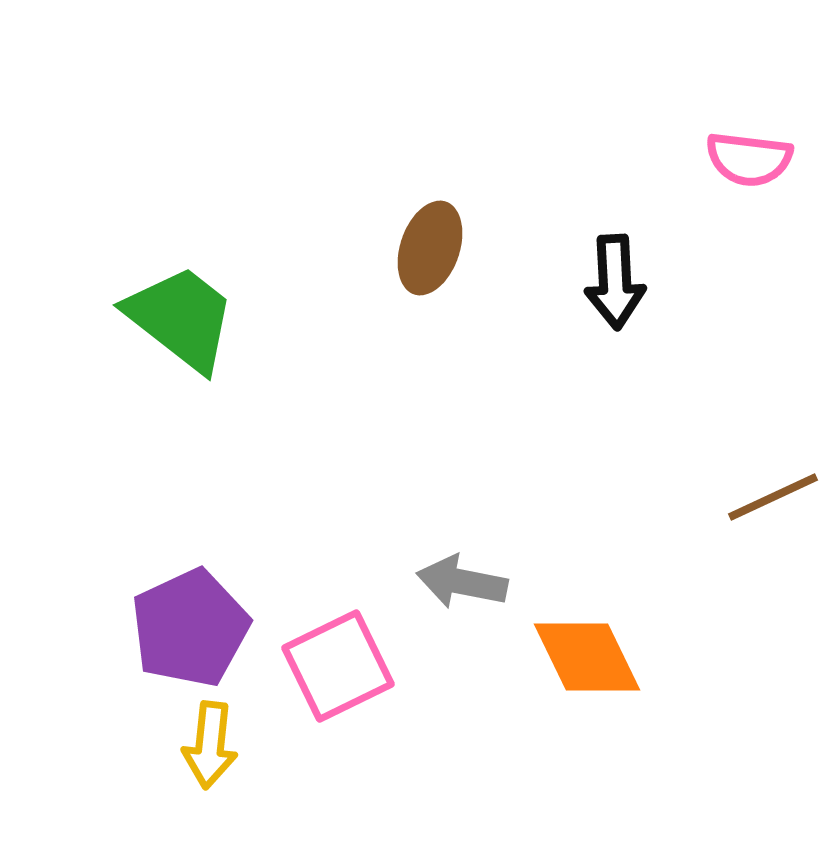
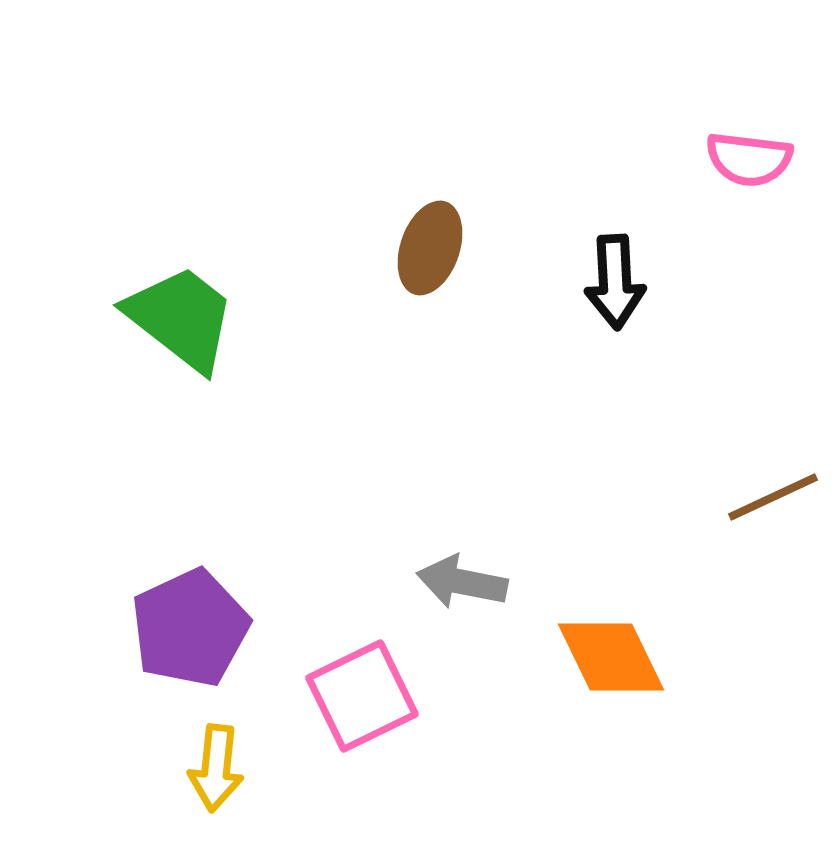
orange diamond: moved 24 px right
pink square: moved 24 px right, 30 px down
yellow arrow: moved 6 px right, 23 px down
